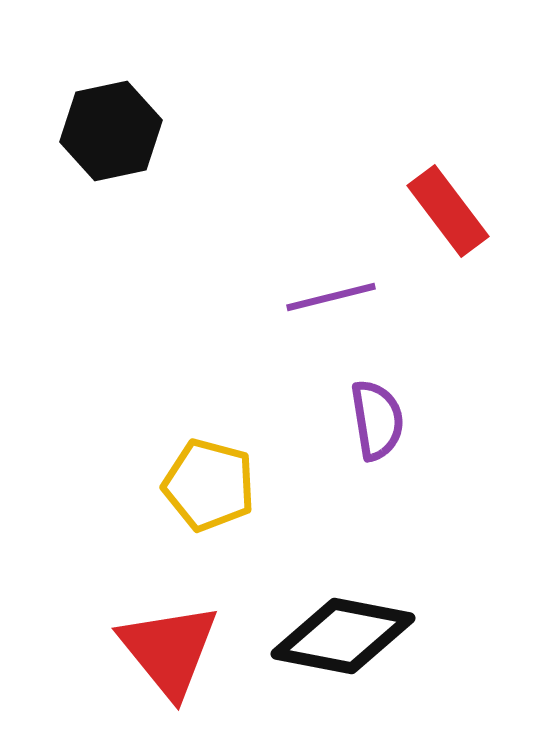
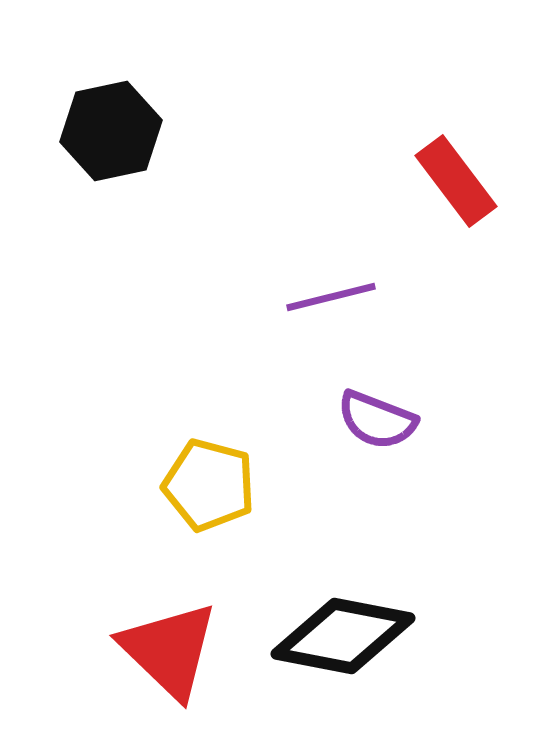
red rectangle: moved 8 px right, 30 px up
purple semicircle: rotated 120 degrees clockwise
red triangle: rotated 7 degrees counterclockwise
